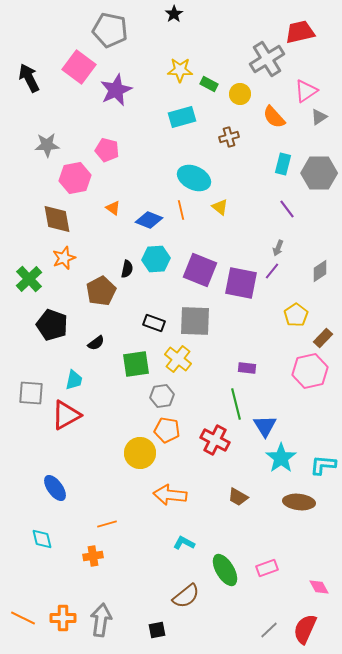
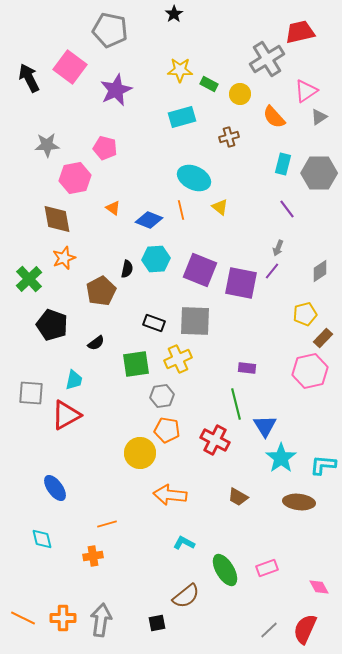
pink square at (79, 67): moved 9 px left
pink pentagon at (107, 150): moved 2 px left, 2 px up
yellow pentagon at (296, 315): moved 9 px right, 1 px up; rotated 20 degrees clockwise
yellow cross at (178, 359): rotated 28 degrees clockwise
black square at (157, 630): moved 7 px up
